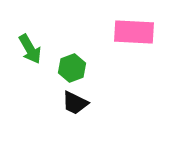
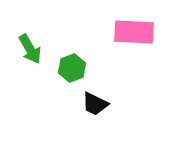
black trapezoid: moved 20 px right, 1 px down
